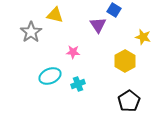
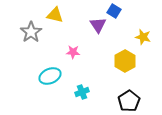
blue square: moved 1 px down
cyan cross: moved 4 px right, 8 px down
